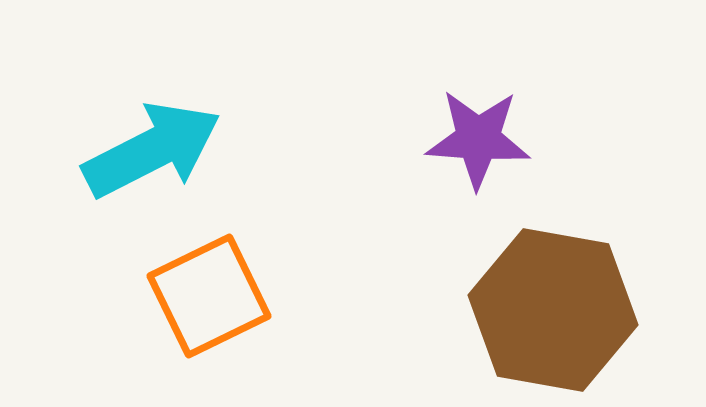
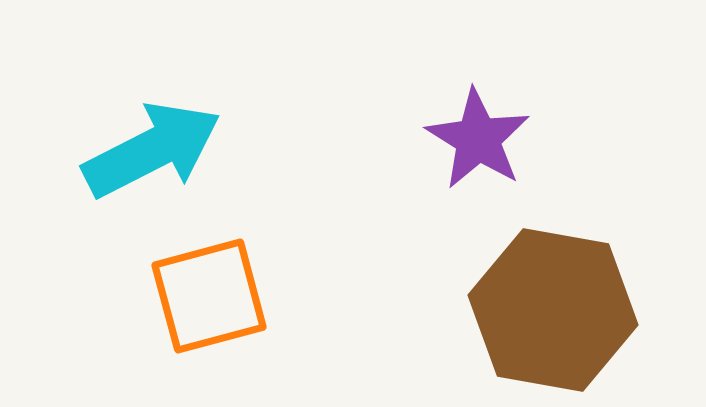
purple star: rotated 28 degrees clockwise
orange square: rotated 11 degrees clockwise
